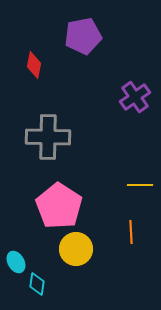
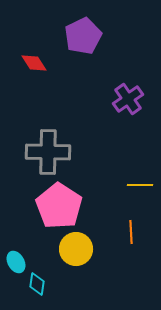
purple pentagon: rotated 15 degrees counterclockwise
red diamond: moved 2 px up; rotated 44 degrees counterclockwise
purple cross: moved 7 px left, 2 px down
gray cross: moved 15 px down
